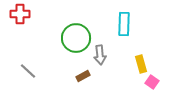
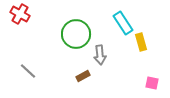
red cross: rotated 30 degrees clockwise
cyan rectangle: moved 1 px left, 1 px up; rotated 35 degrees counterclockwise
green circle: moved 4 px up
yellow rectangle: moved 22 px up
pink square: moved 1 px down; rotated 24 degrees counterclockwise
